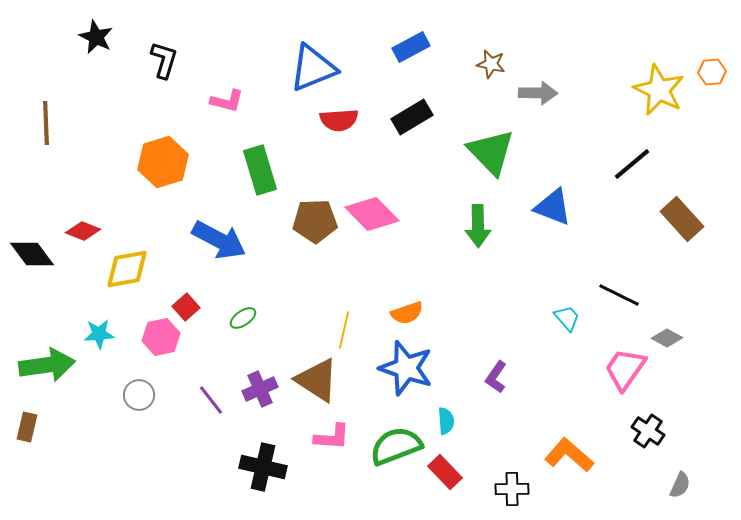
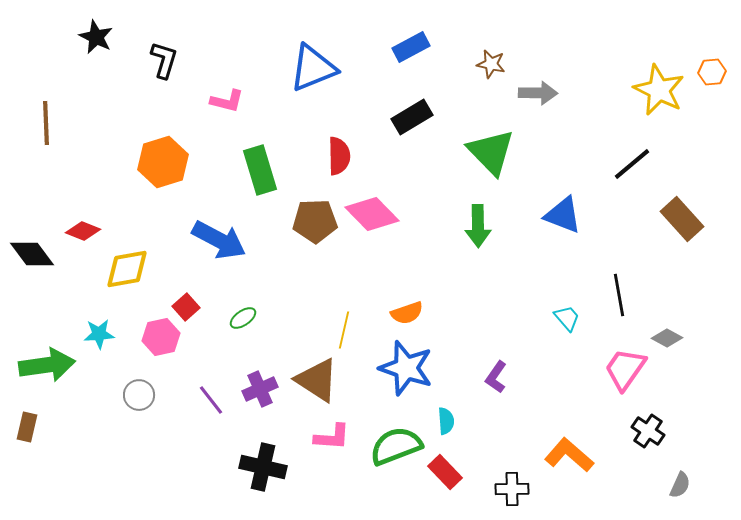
red semicircle at (339, 120): moved 36 px down; rotated 87 degrees counterclockwise
blue triangle at (553, 207): moved 10 px right, 8 px down
black line at (619, 295): rotated 54 degrees clockwise
